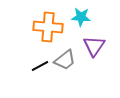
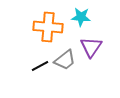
purple triangle: moved 3 px left, 1 px down
